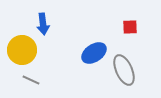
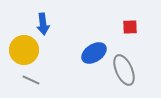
yellow circle: moved 2 px right
